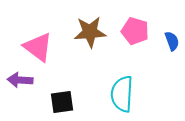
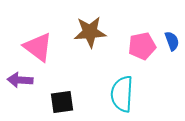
pink pentagon: moved 7 px right, 15 px down; rotated 28 degrees counterclockwise
